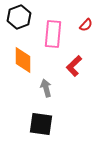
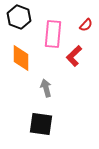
black hexagon: rotated 20 degrees counterclockwise
orange diamond: moved 2 px left, 2 px up
red L-shape: moved 10 px up
